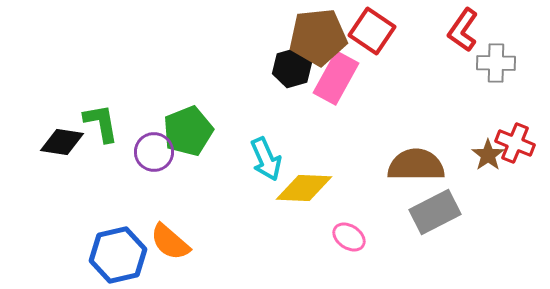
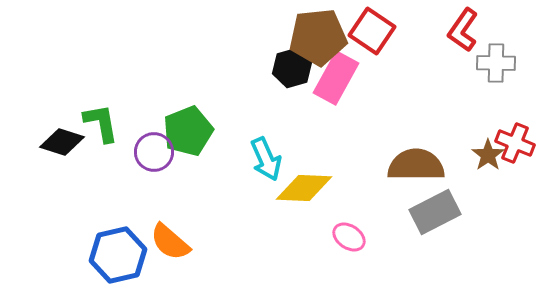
black diamond: rotated 9 degrees clockwise
